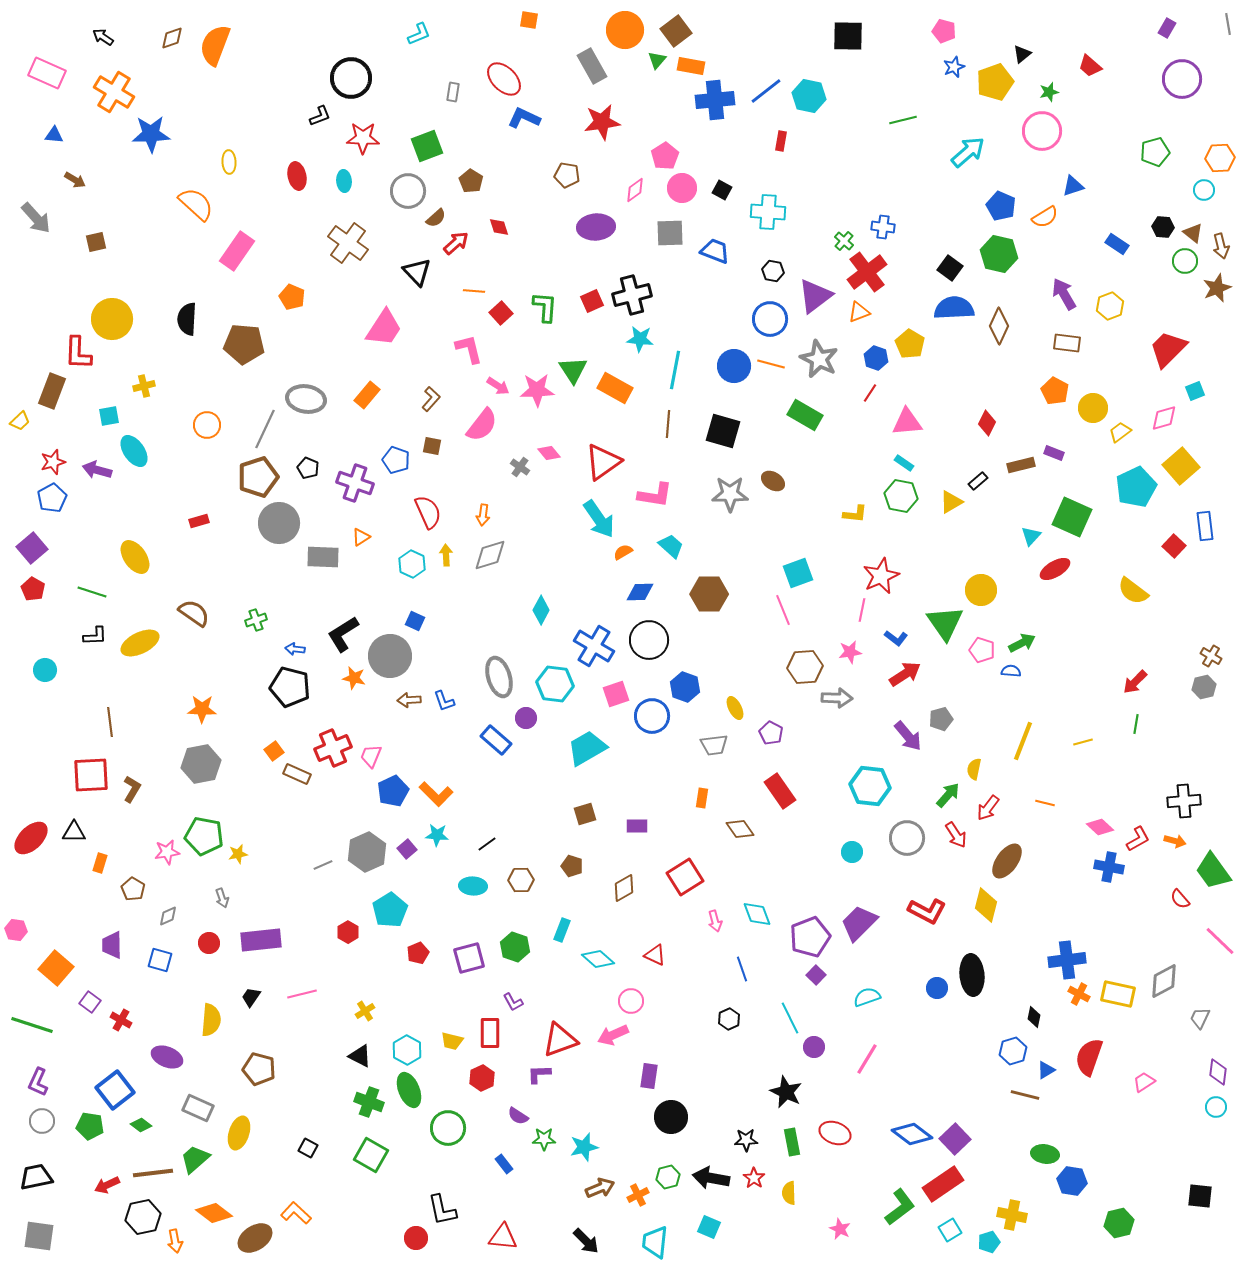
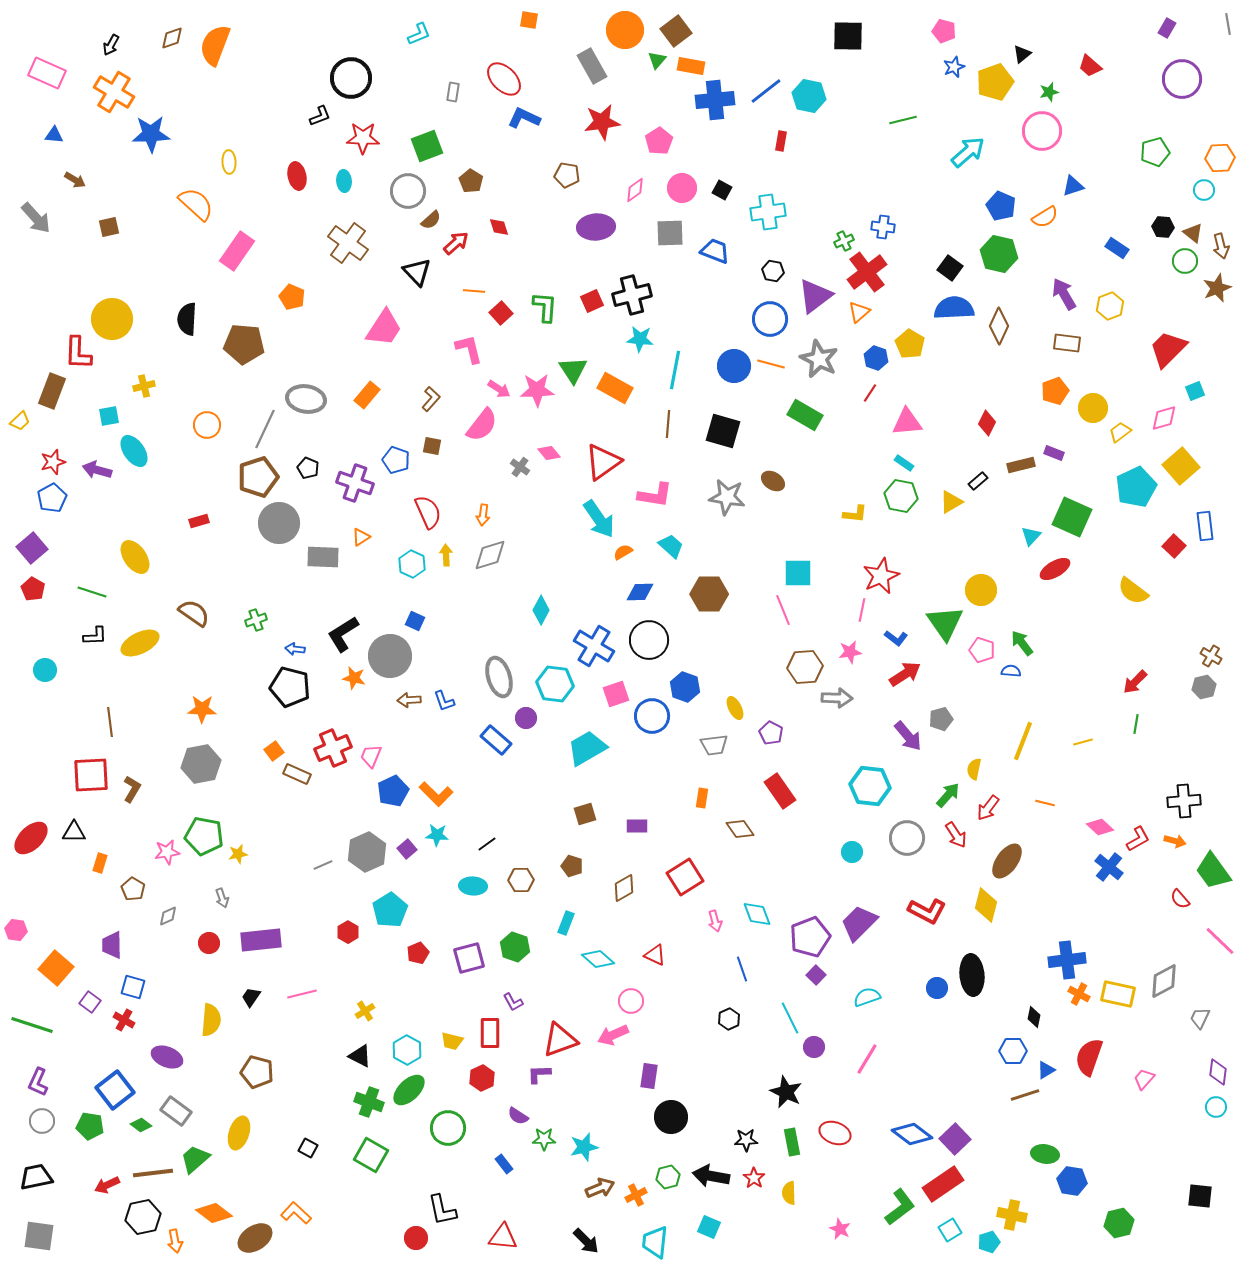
black arrow at (103, 37): moved 8 px right, 8 px down; rotated 95 degrees counterclockwise
pink pentagon at (665, 156): moved 6 px left, 15 px up
cyan cross at (768, 212): rotated 12 degrees counterclockwise
brown semicircle at (436, 218): moved 5 px left, 2 px down
green cross at (844, 241): rotated 24 degrees clockwise
brown square at (96, 242): moved 13 px right, 15 px up
blue rectangle at (1117, 244): moved 4 px down
orange triangle at (859, 312): rotated 20 degrees counterclockwise
pink arrow at (498, 386): moved 1 px right, 3 px down
orange pentagon at (1055, 391): rotated 24 degrees clockwise
gray star at (730, 494): moved 3 px left, 3 px down; rotated 9 degrees clockwise
cyan square at (798, 573): rotated 20 degrees clockwise
green arrow at (1022, 643): rotated 100 degrees counterclockwise
blue cross at (1109, 867): rotated 28 degrees clockwise
cyan rectangle at (562, 930): moved 4 px right, 7 px up
blue square at (160, 960): moved 27 px left, 27 px down
red cross at (121, 1020): moved 3 px right
blue hexagon at (1013, 1051): rotated 16 degrees clockwise
brown pentagon at (259, 1069): moved 2 px left, 3 px down
pink trapezoid at (1144, 1082): moved 3 px up; rotated 15 degrees counterclockwise
green ellipse at (409, 1090): rotated 68 degrees clockwise
brown line at (1025, 1095): rotated 32 degrees counterclockwise
gray rectangle at (198, 1108): moved 22 px left, 3 px down; rotated 12 degrees clockwise
black arrow at (711, 1178): moved 2 px up
orange cross at (638, 1195): moved 2 px left
